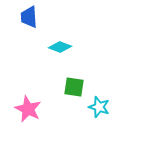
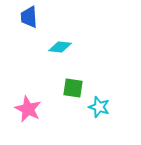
cyan diamond: rotated 15 degrees counterclockwise
green square: moved 1 px left, 1 px down
